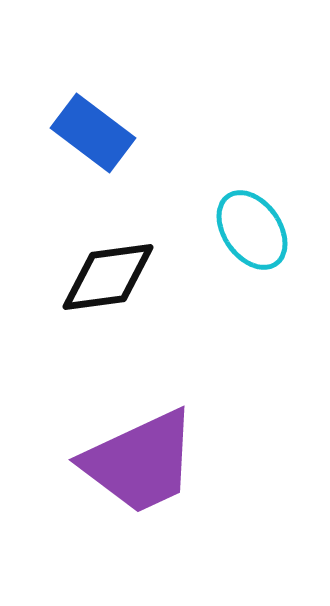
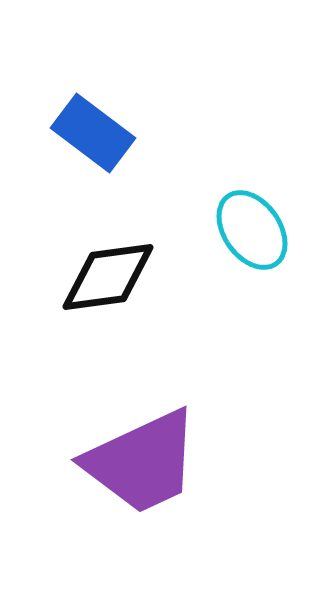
purple trapezoid: moved 2 px right
